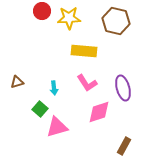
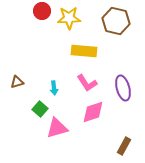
pink diamond: moved 6 px left
pink triangle: moved 1 px down
